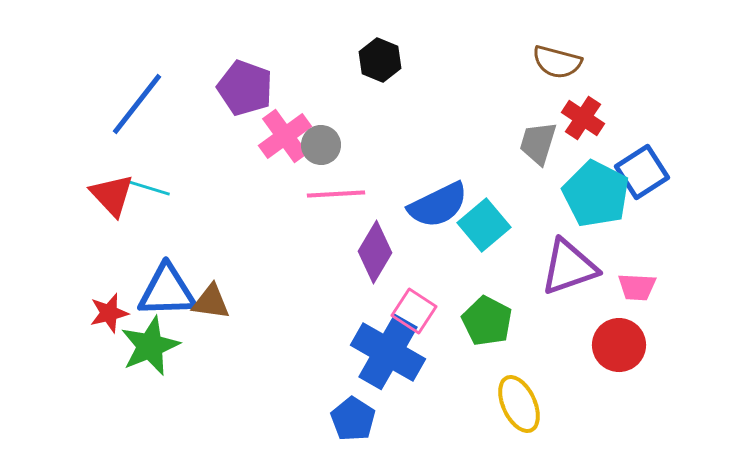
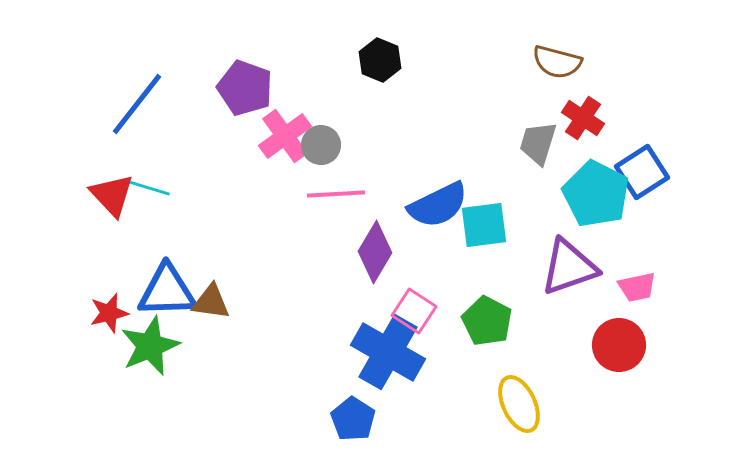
cyan square: rotated 33 degrees clockwise
pink trapezoid: rotated 15 degrees counterclockwise
